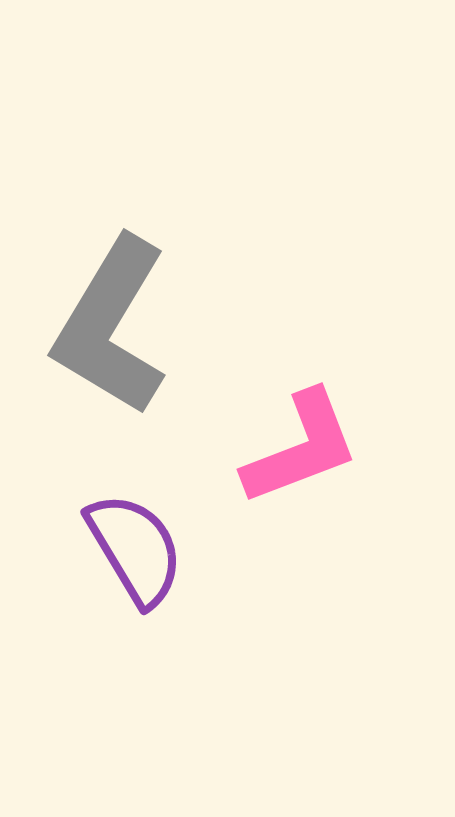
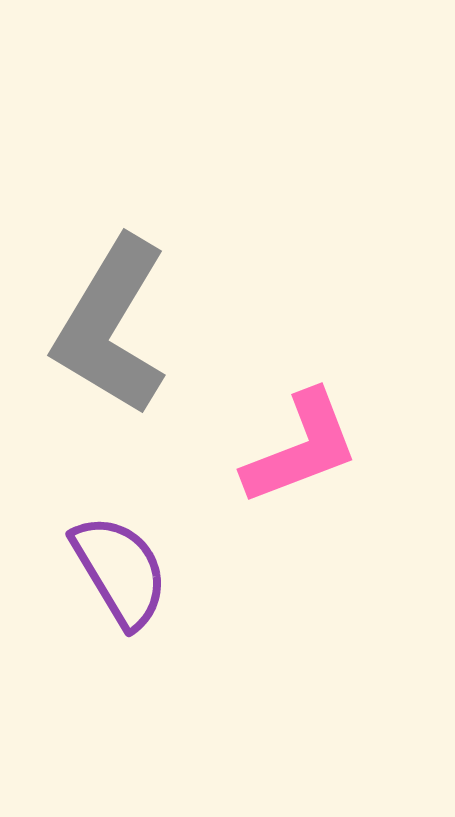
purple semicircle: moved 15 px left, 22 px down
